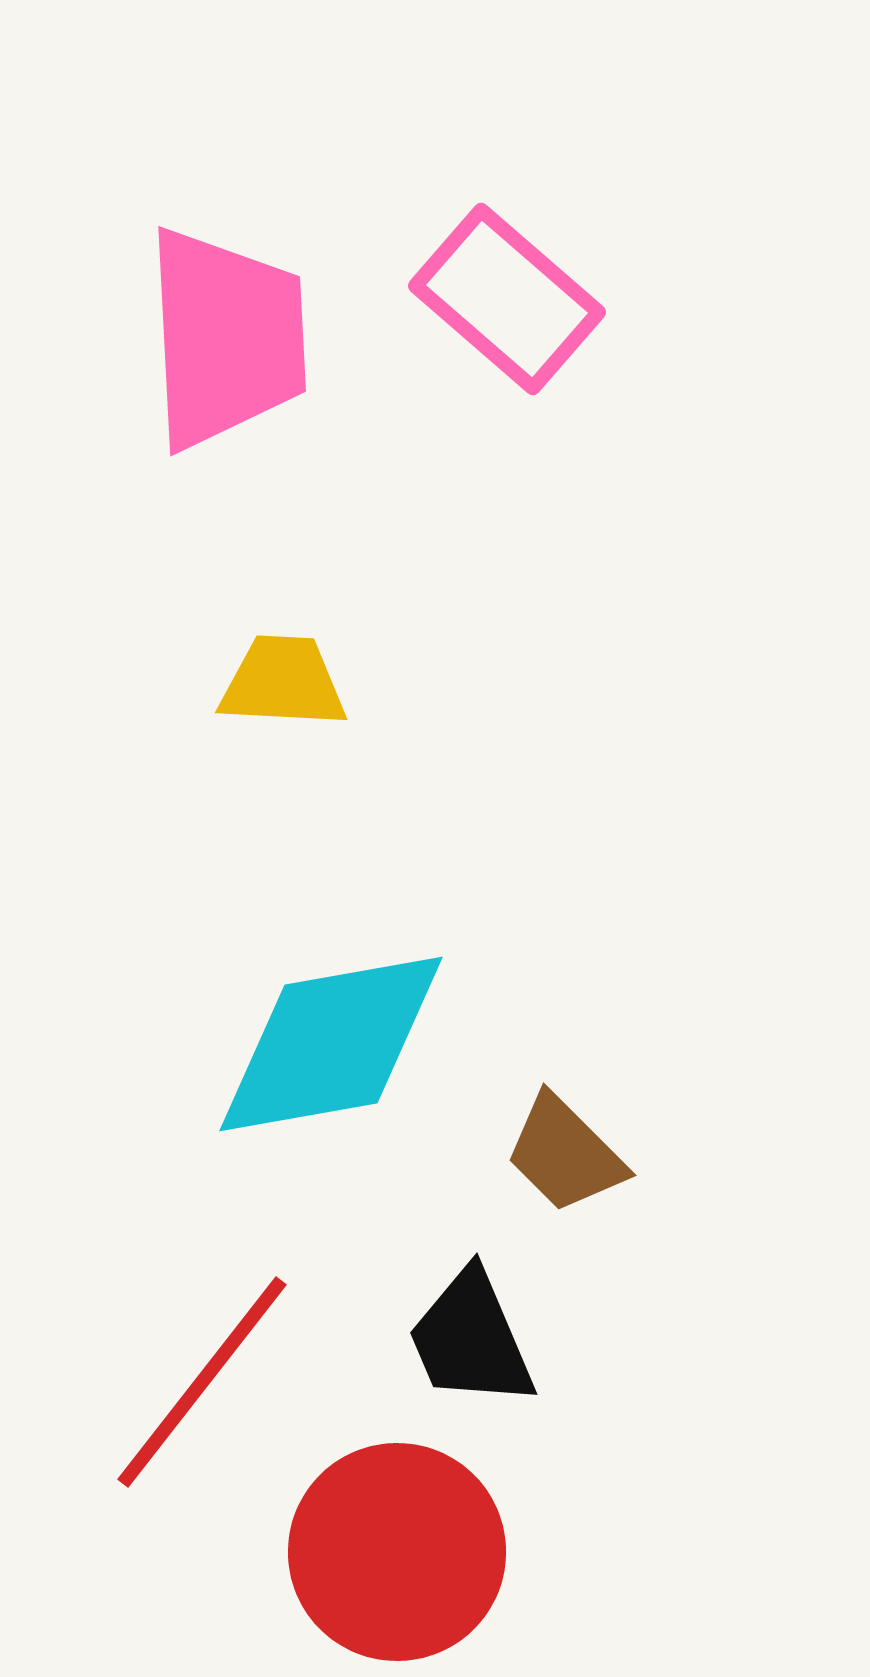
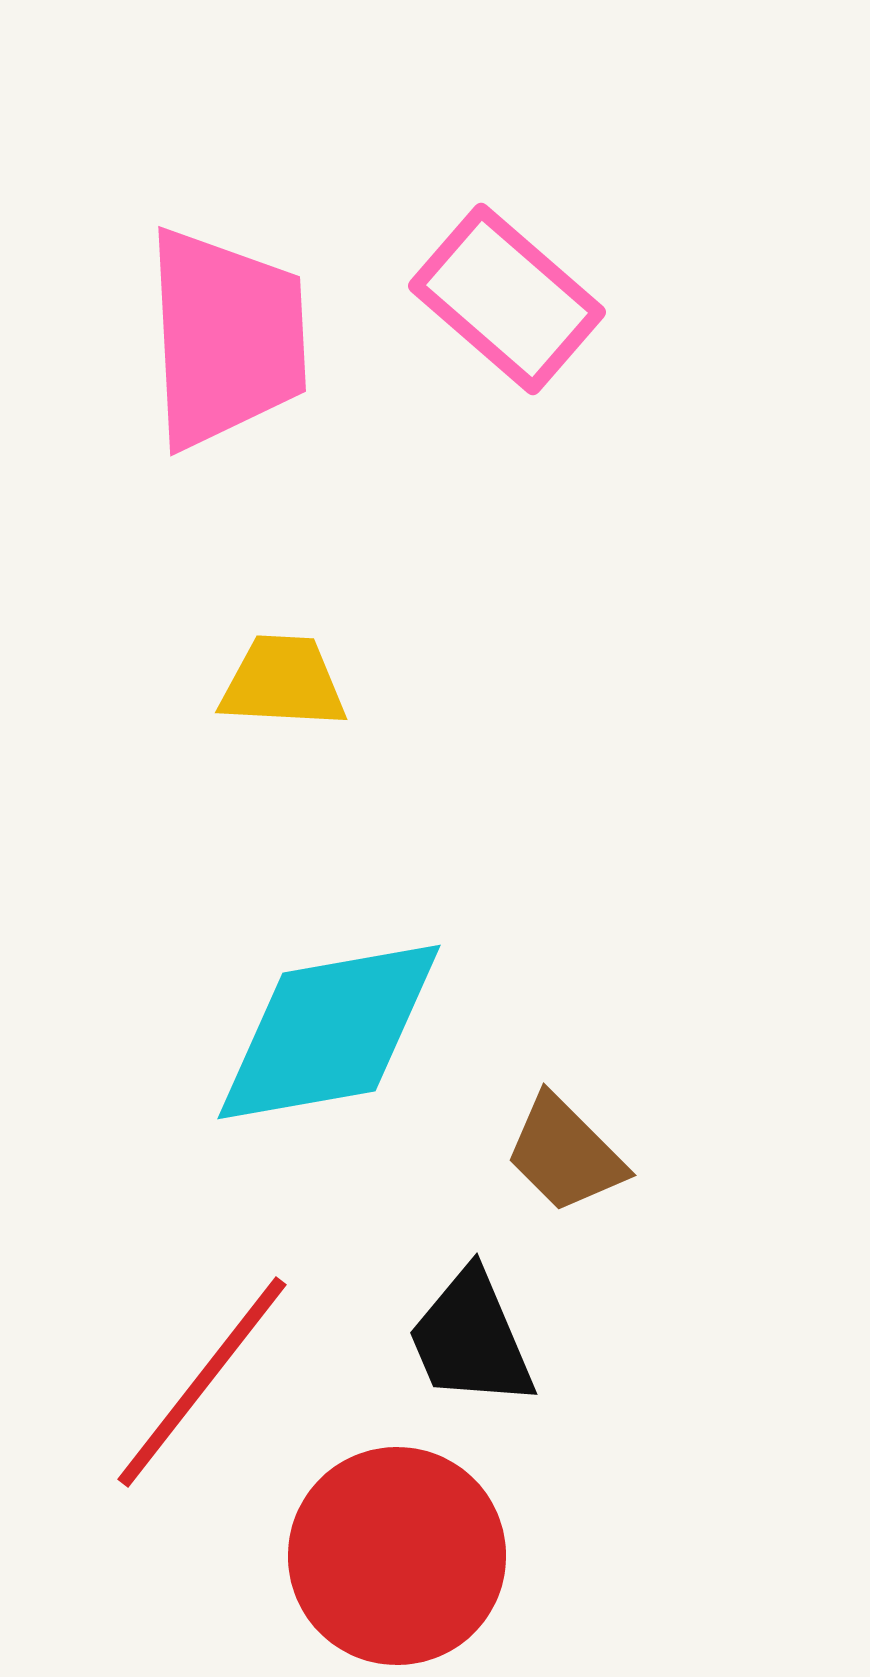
cyan diamond: moved 2 px left, 12 px up
red circle: moved 4 px down
